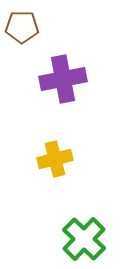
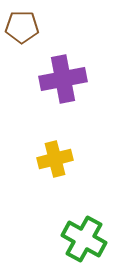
green cross: rotated 15 degrees counterclockwise
